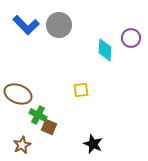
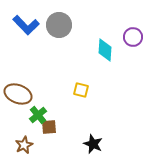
purple circle: moved 2 px right, 1 px up
yellow square: rotated 21 degrees clockwise
green cross: rotated 24 degrees clockwise
brown square: rotated 28 degrees counterclockwise
brown star: moved 2 px right
